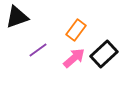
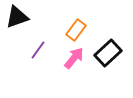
purple line: rotated 18 degrees counterclockwise
black rectangle: moved 4 px right, 1 px up
pink arrow: rotated 10 degrees counterclockwise
